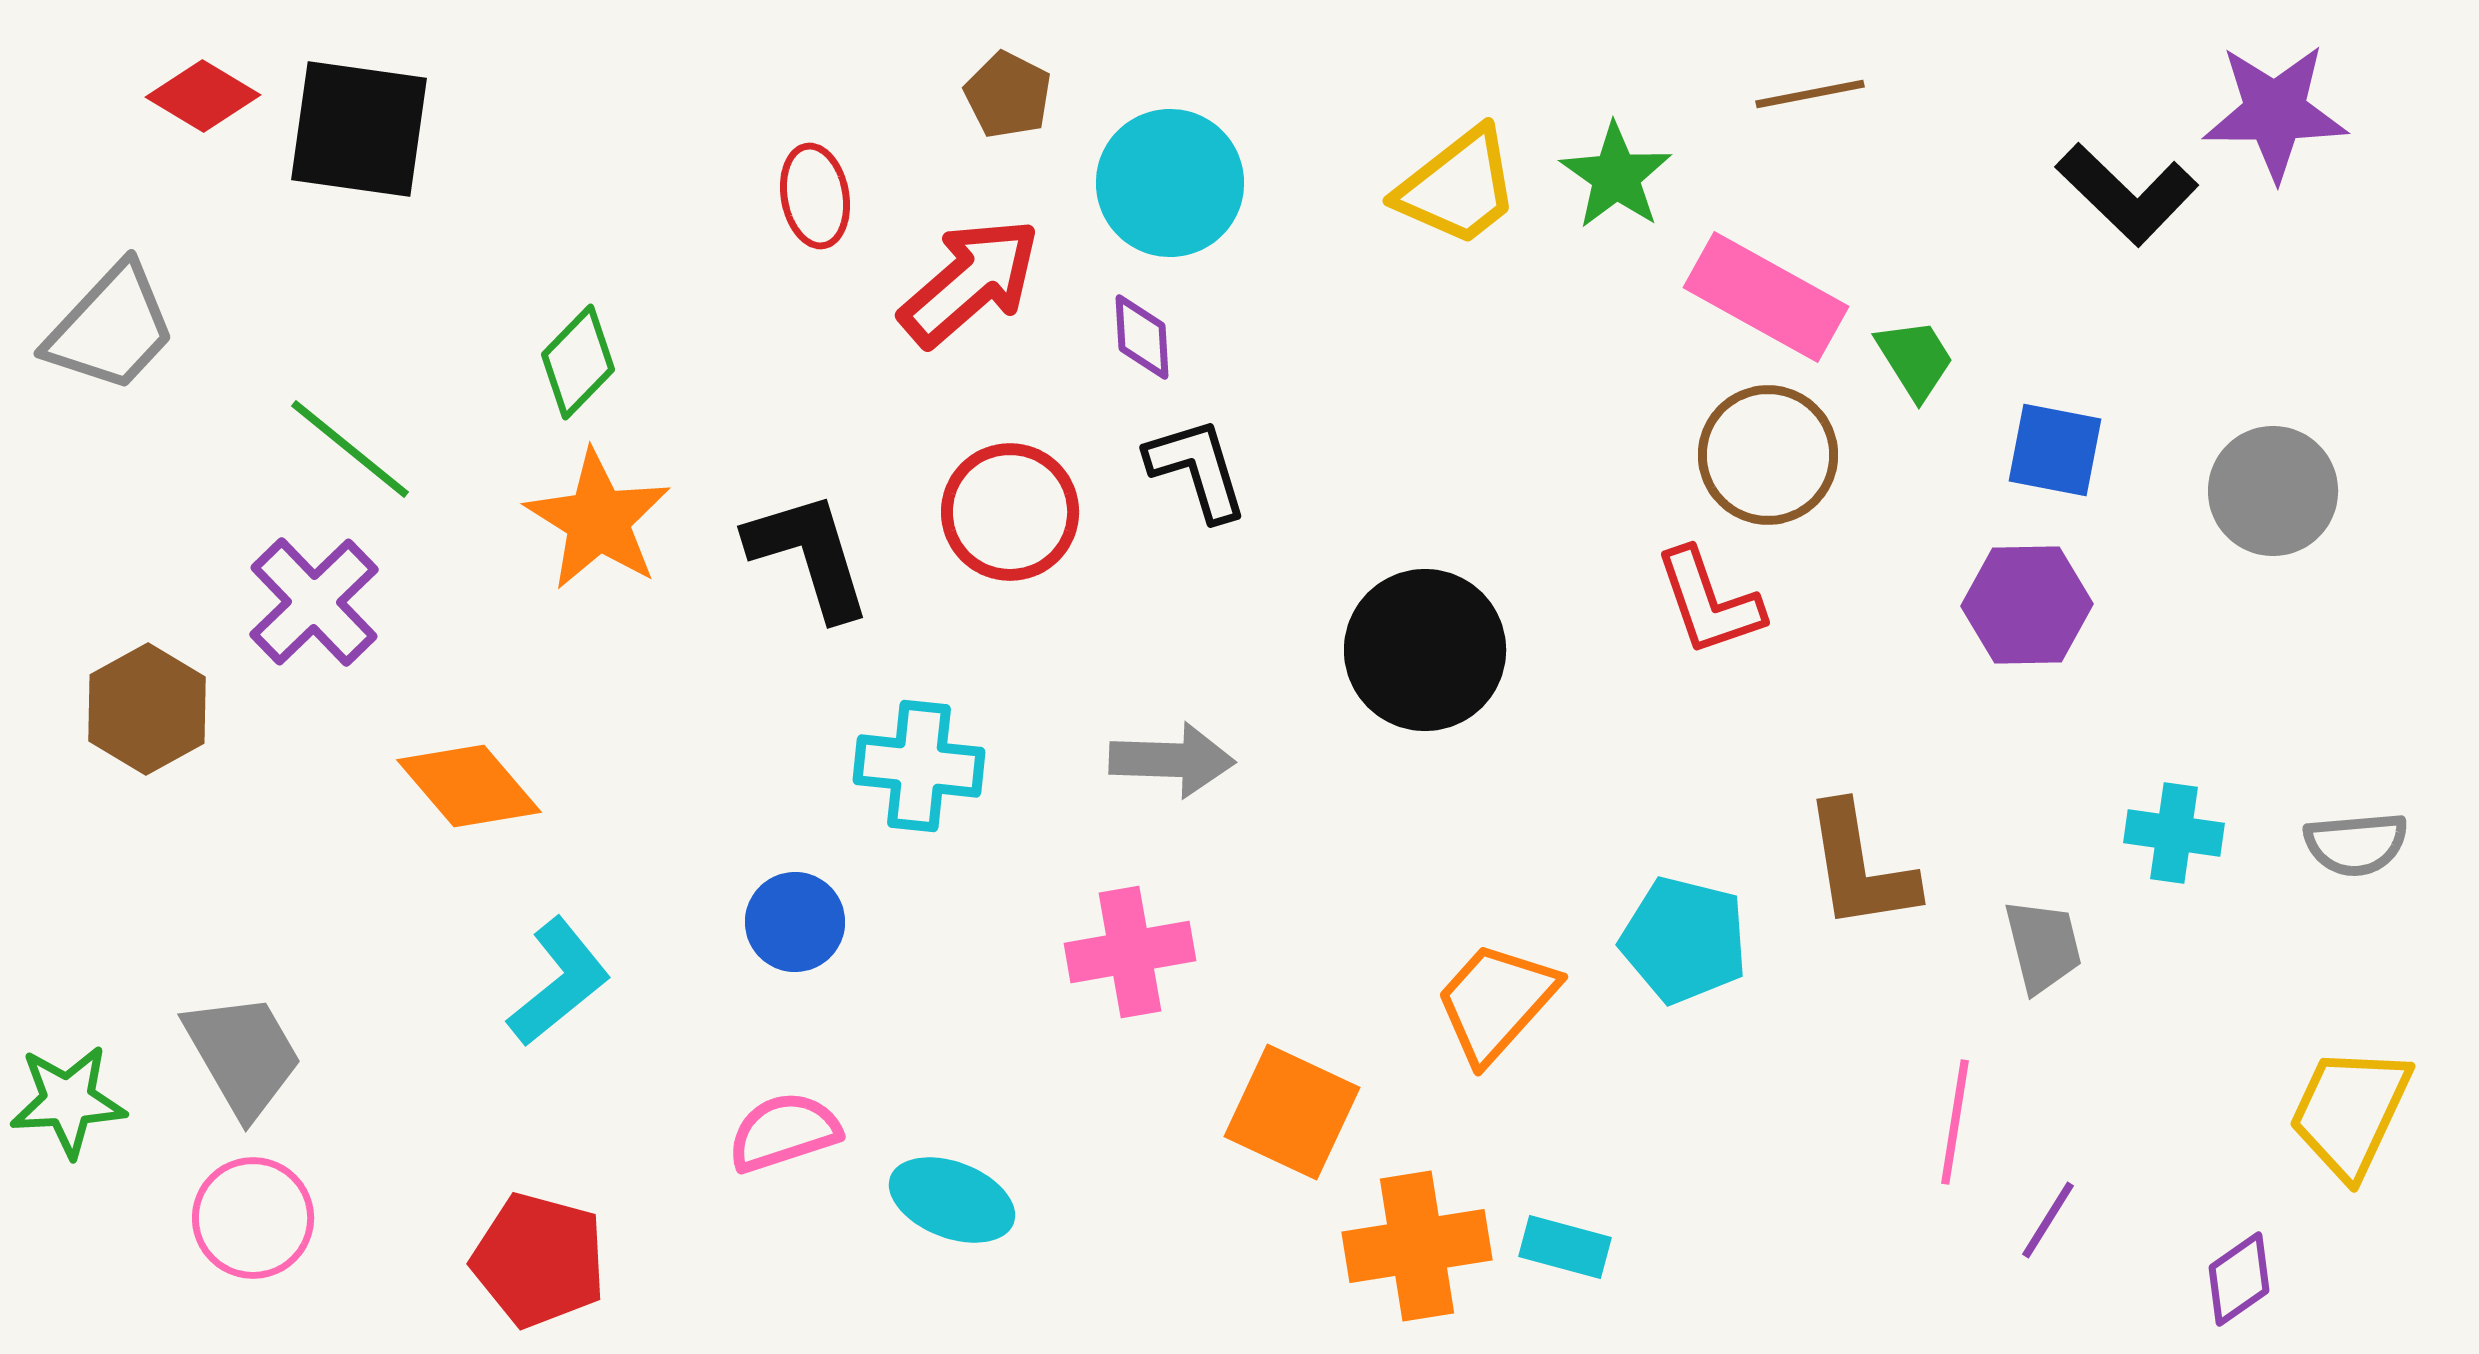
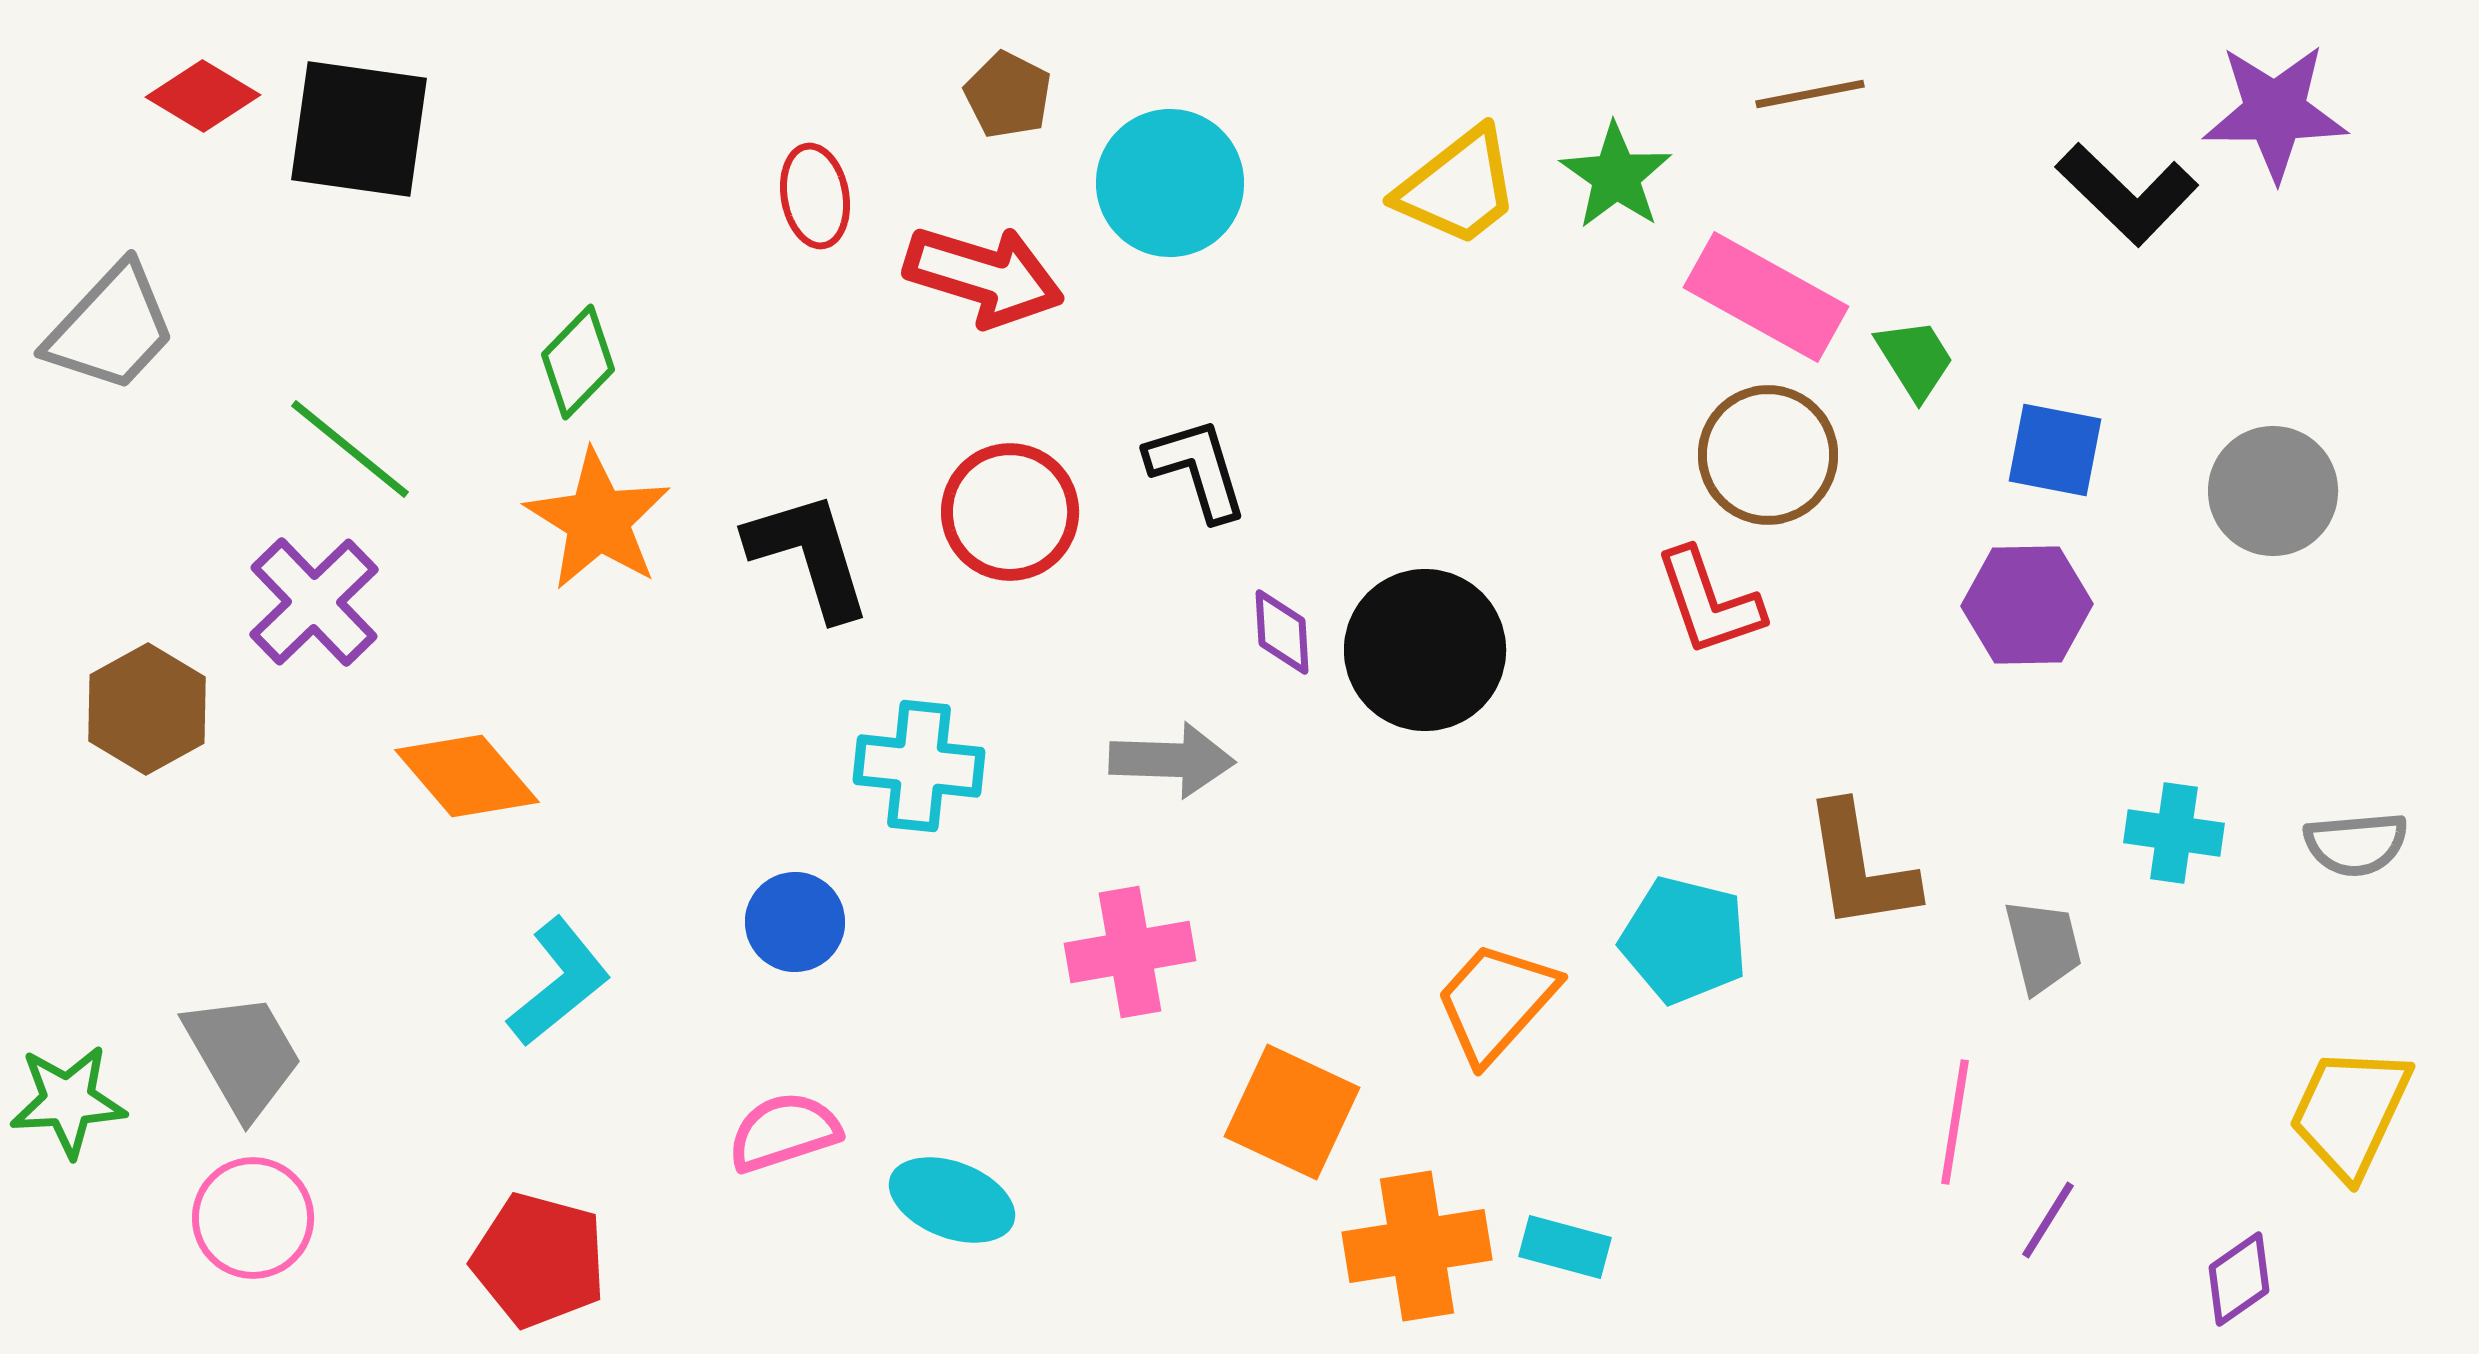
red arrow at (970, 282): moved 14 px right, 6 px up; rotated 58 degrees clockwise
purple diamond at (1142, 337): moved 140 px right, 295 px down
orange diamond at (469, 786): moved 2 px left, 10 px up
